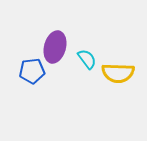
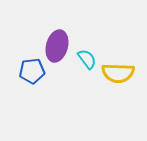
purple ellipse: moved 2 px right, 1 px up
